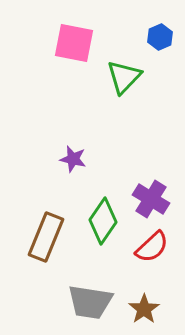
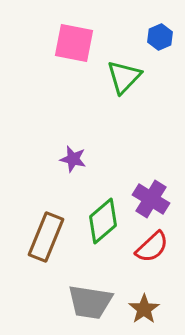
green diamond: rotated 15 degrees clockwise
